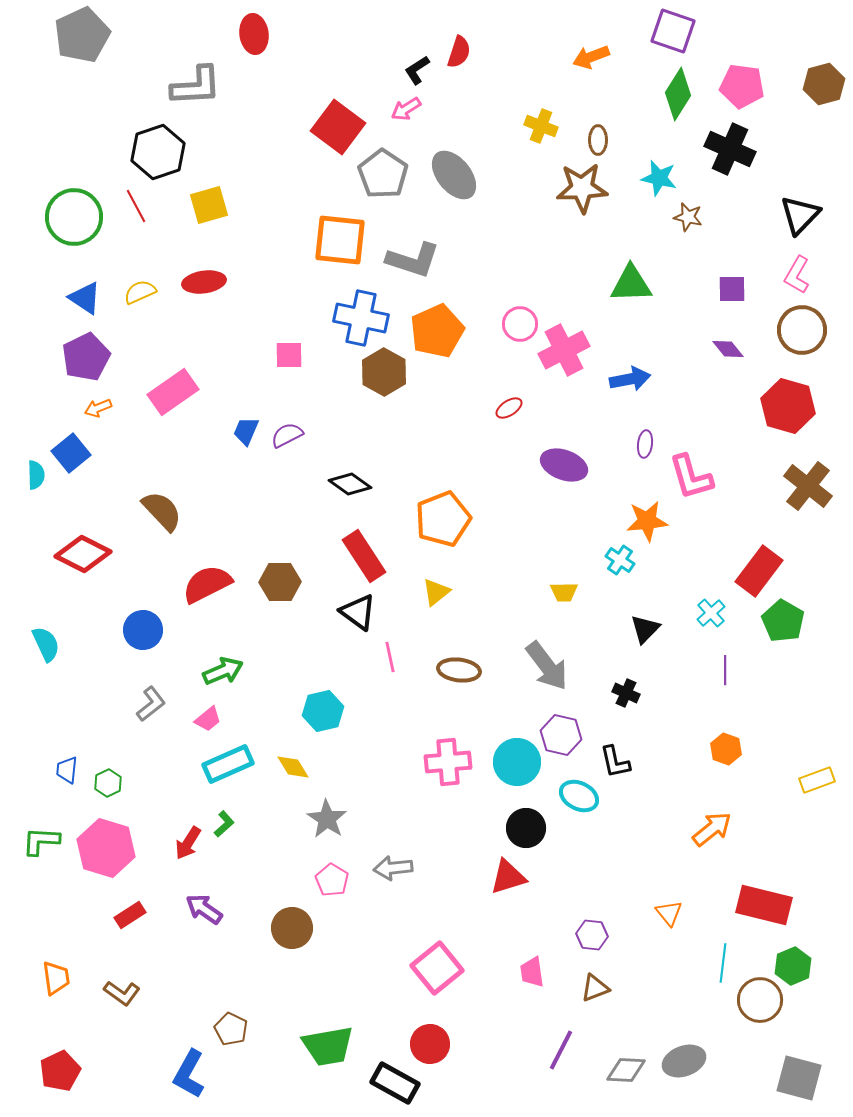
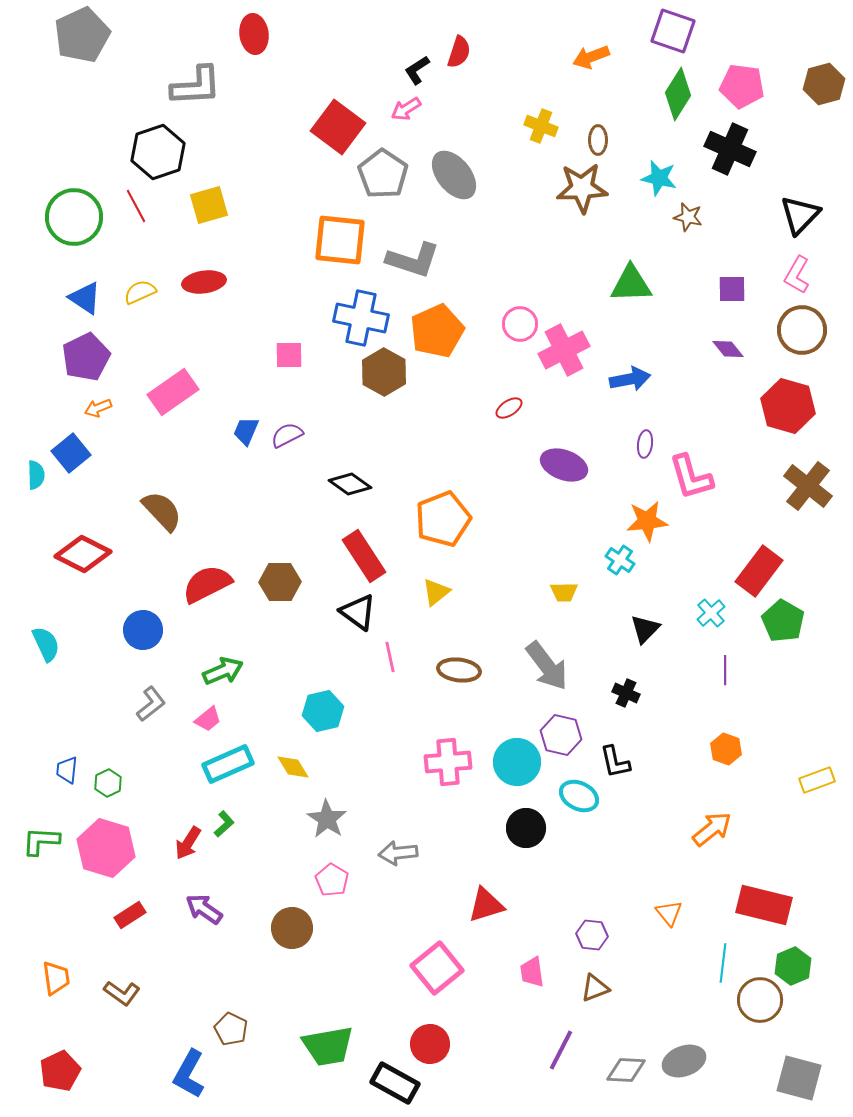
gray arrow at (393, 868): moved 5 px right, 15 px up
red triangle at (508, 877): moved 22 px left, 28 px down
